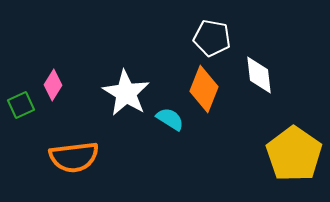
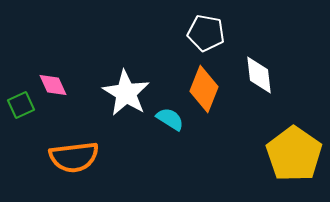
white pentagon: moved 6 px left, 5 px up
pink diamond: rotated 56 degrees counterclockwise
